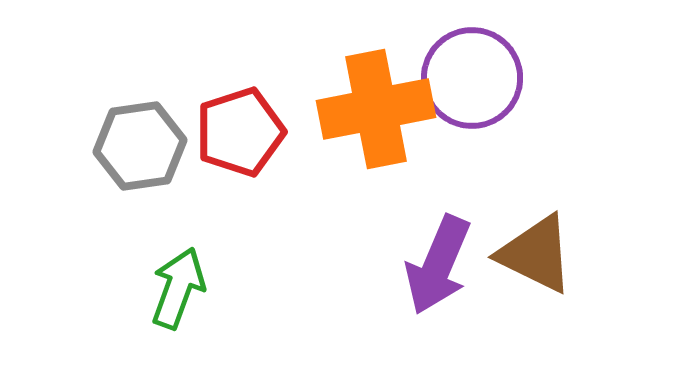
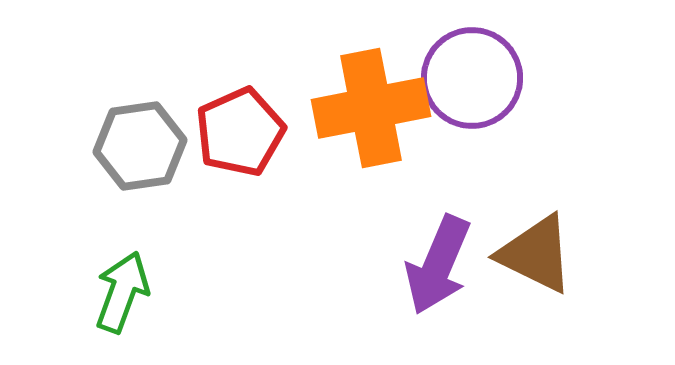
orange cross: moved 5 px left, 1 px up
red pentagon: rotated 6 degrees counterclockwise
green arrow: moved 56 px left, 4 px down
